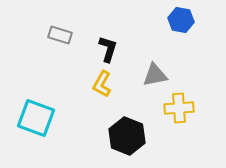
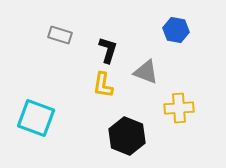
blue hexagon: moved 5 px left, 10 px down
black L-shape: moved 1 px down
gray triangle: moved 9 px left, 3 px up; rotated 32 degrees clockwise
yellow L-shape: moved 1 px right, 1 px down; rotated 20 degrees counterclockwise
